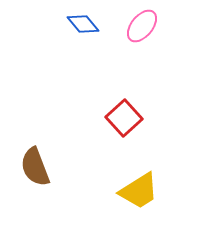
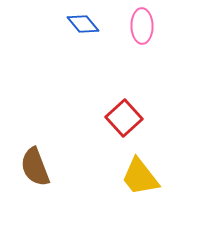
pink ellipse: rotated 40 degrees counterclockwise
yellow trapezoid: moved 1 px right, 14 px up; rotated 84 degrees clockwise
